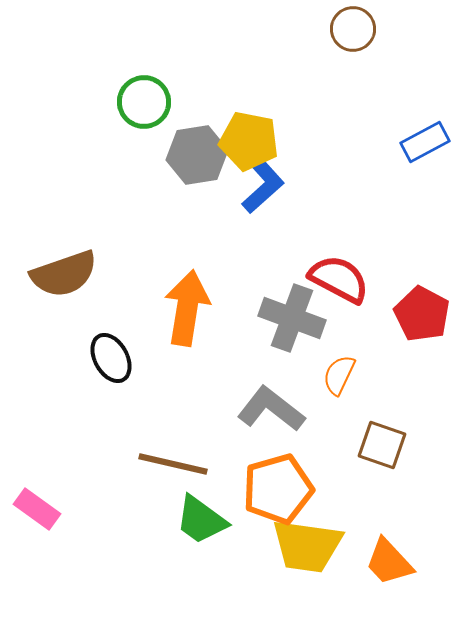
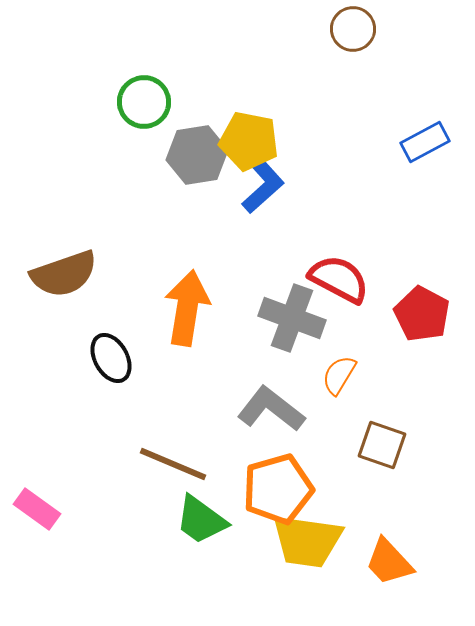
orange semicircle: rotated 6 degrees clockwise
brown line: rotated 10 degrees clockwise
yellow trapezoid: moved 5 px up
